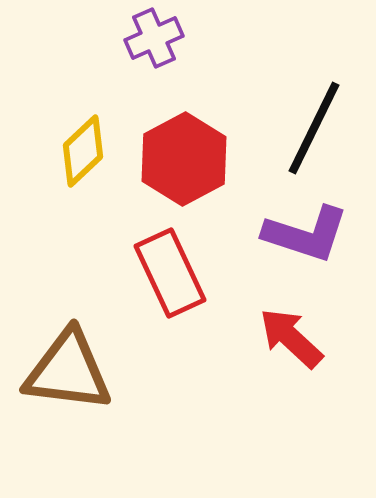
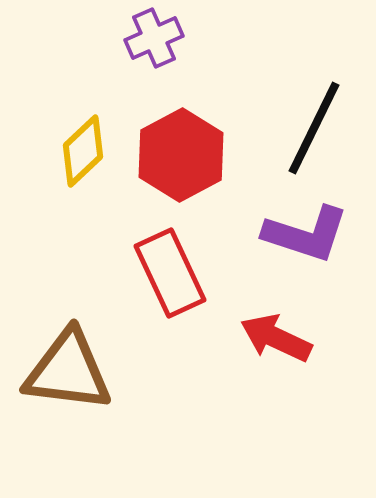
red hexagon: moved 3 px left, 4 px up
red arrow: moved 15 px left; rotated 18 degrees counterclockwise
